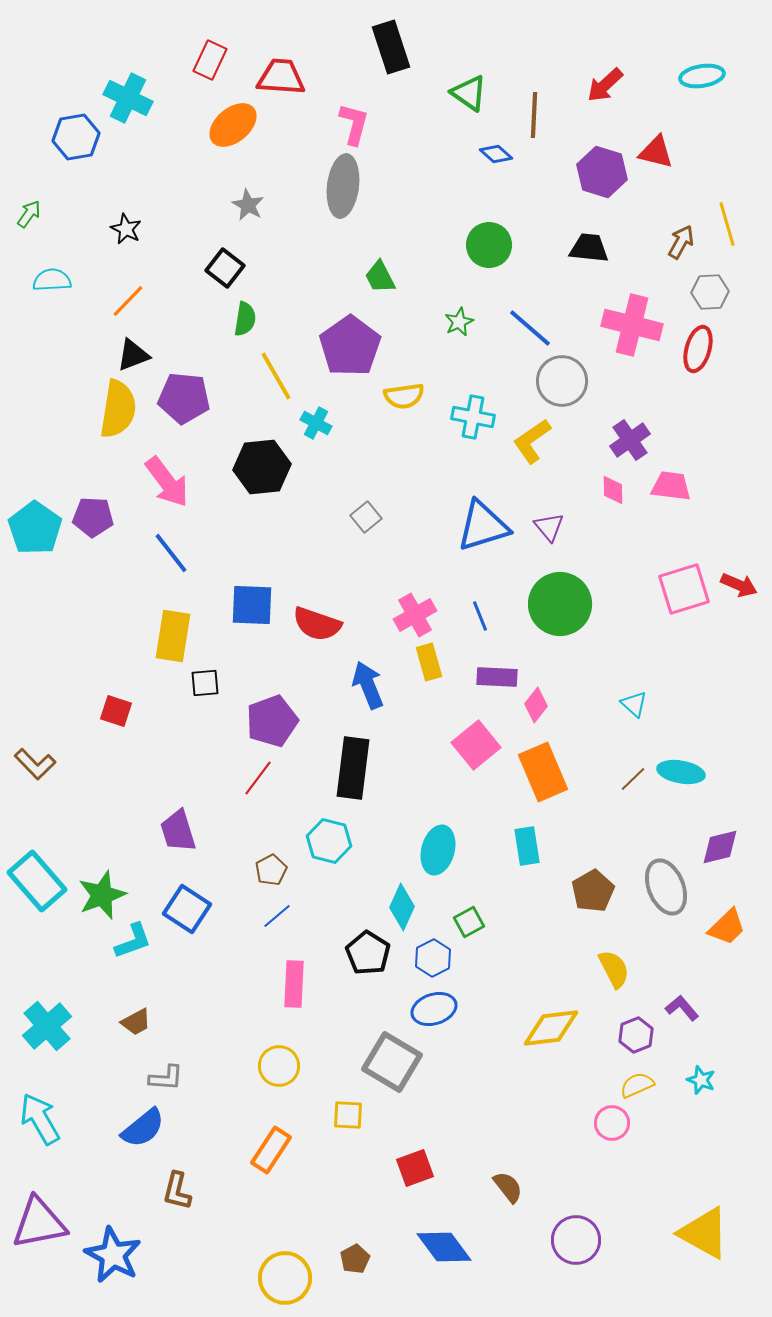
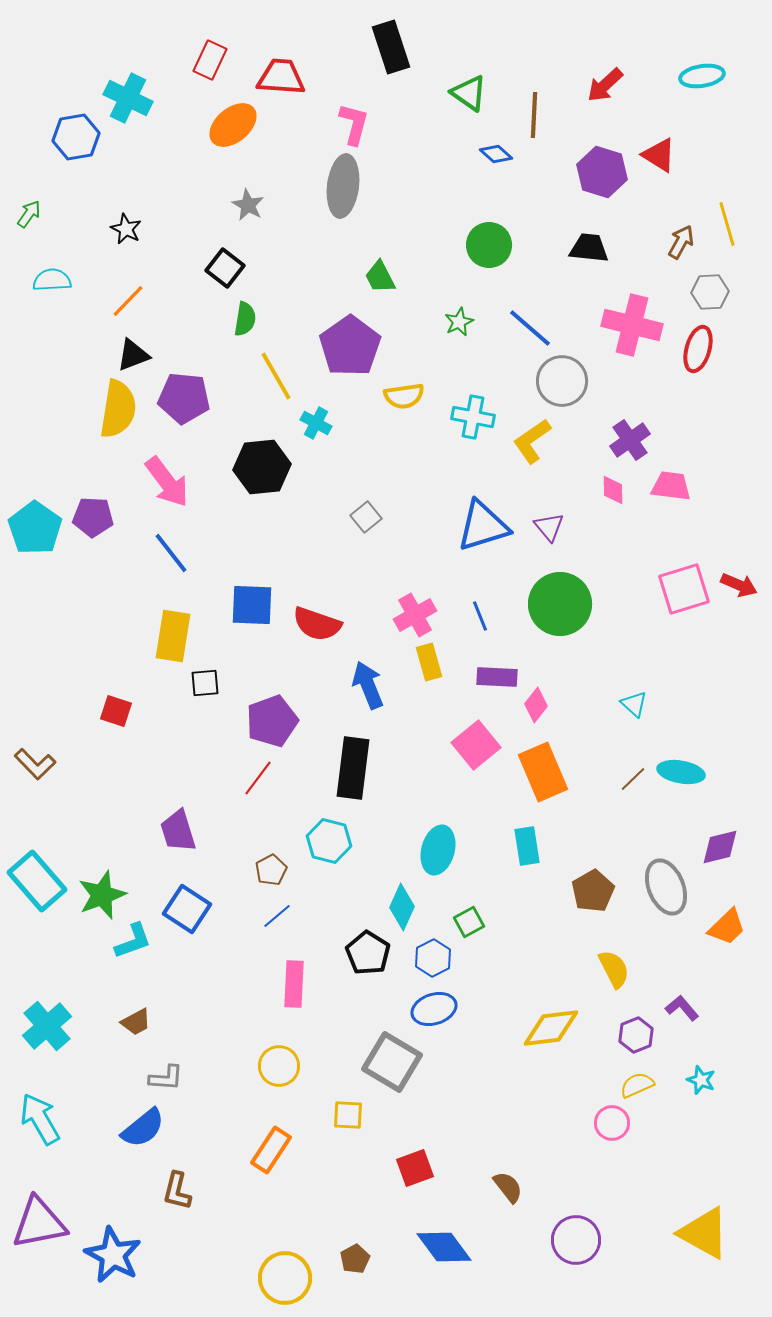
red triangle at (656, 152): moved 3 px right, 3 px down; rotated 18 degrees clockwise
